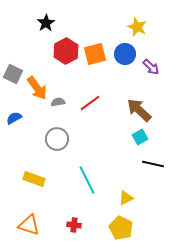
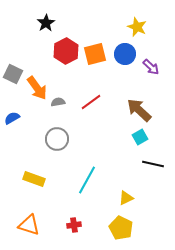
red line: moved 1 px right, 1 px up
blue semicircle: moved 2 px left
cyan line: rotated 56 degrees clockwise
red cross: rotated 16 degrees counterclockwise
